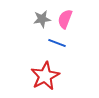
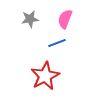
gray star: moved 12 px left
blue line: rotated 42 degrees counterclockwise
